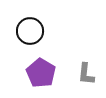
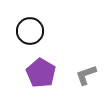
gray L-shape: moved 1 px down; rotated 65 degrees clockwise
